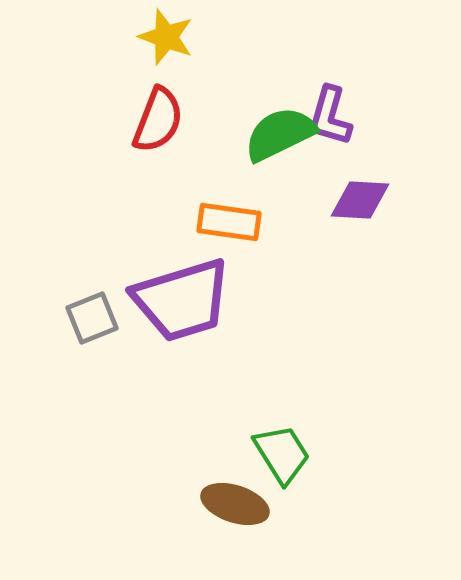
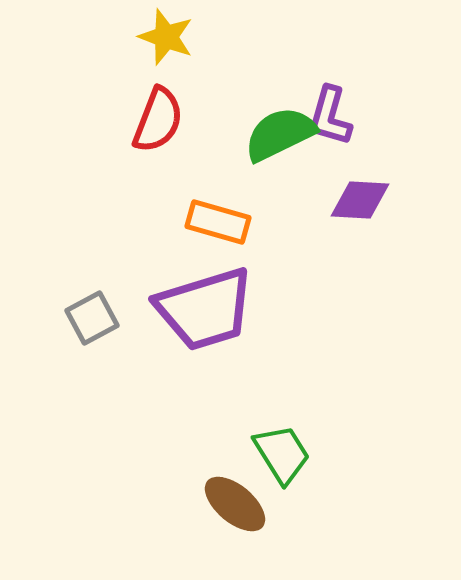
orange rectangle: moved 11 px left; rotated 8 degrees clockwise
purple trapezoid: moved 23 px right, 9 px down
gray square: rotated 6 degrees counterclockwise
brown ellipse: rotated 22 degrees clockwise
